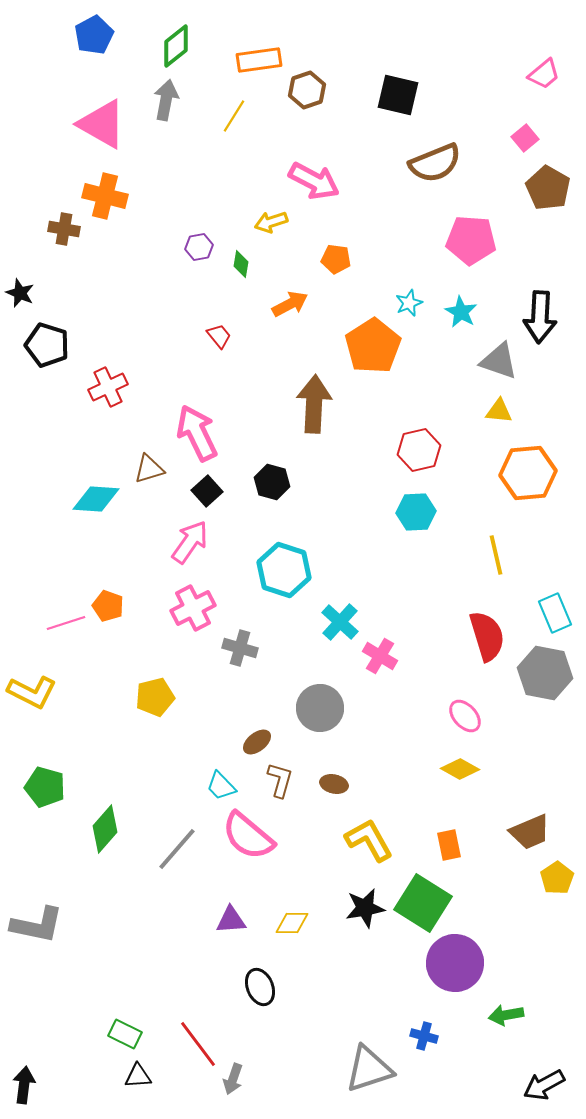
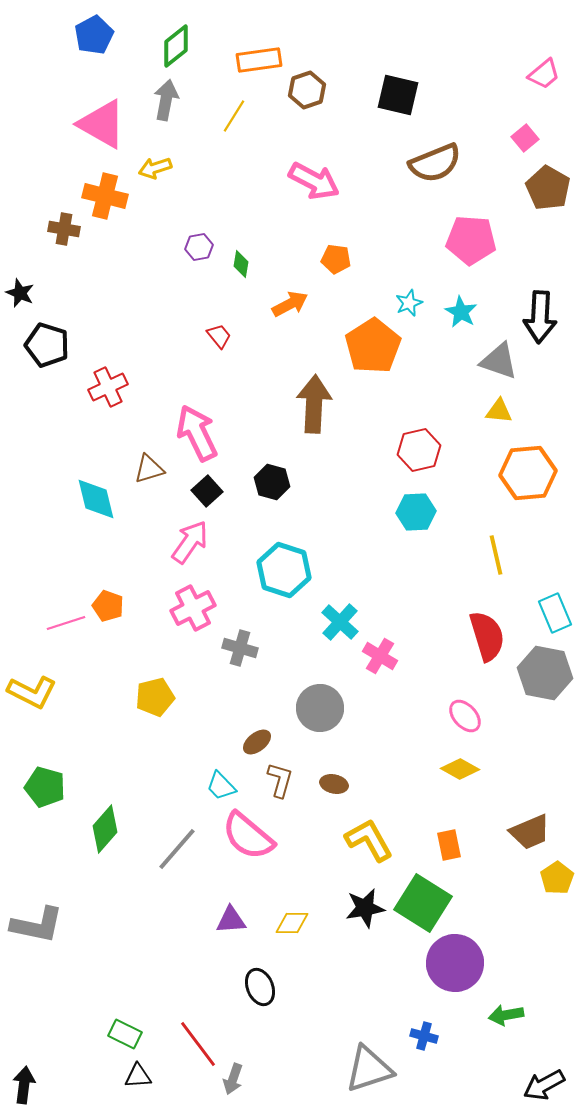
yellow arrow at (271, 222): moved 116 px left, 54 px up
cyan diamond at (96, 499): rotated 72 degrees clockwise
